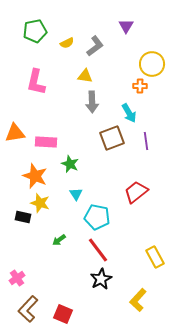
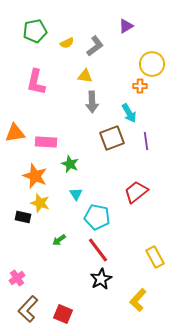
purple triangle: rotated 28 degrees clockwise
